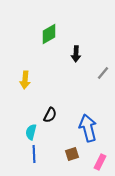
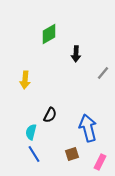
blue line: rotated 30 degrees counterclockwise
